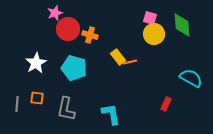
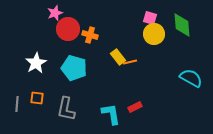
red rectangle: moved 31 px left, 3 px down; rotated 40 degrees clockwise
